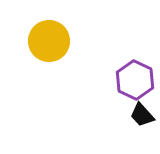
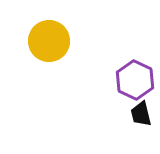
black trapezoid: moved 1 px left, 1 px up; rotated 28 degrees clockwise
